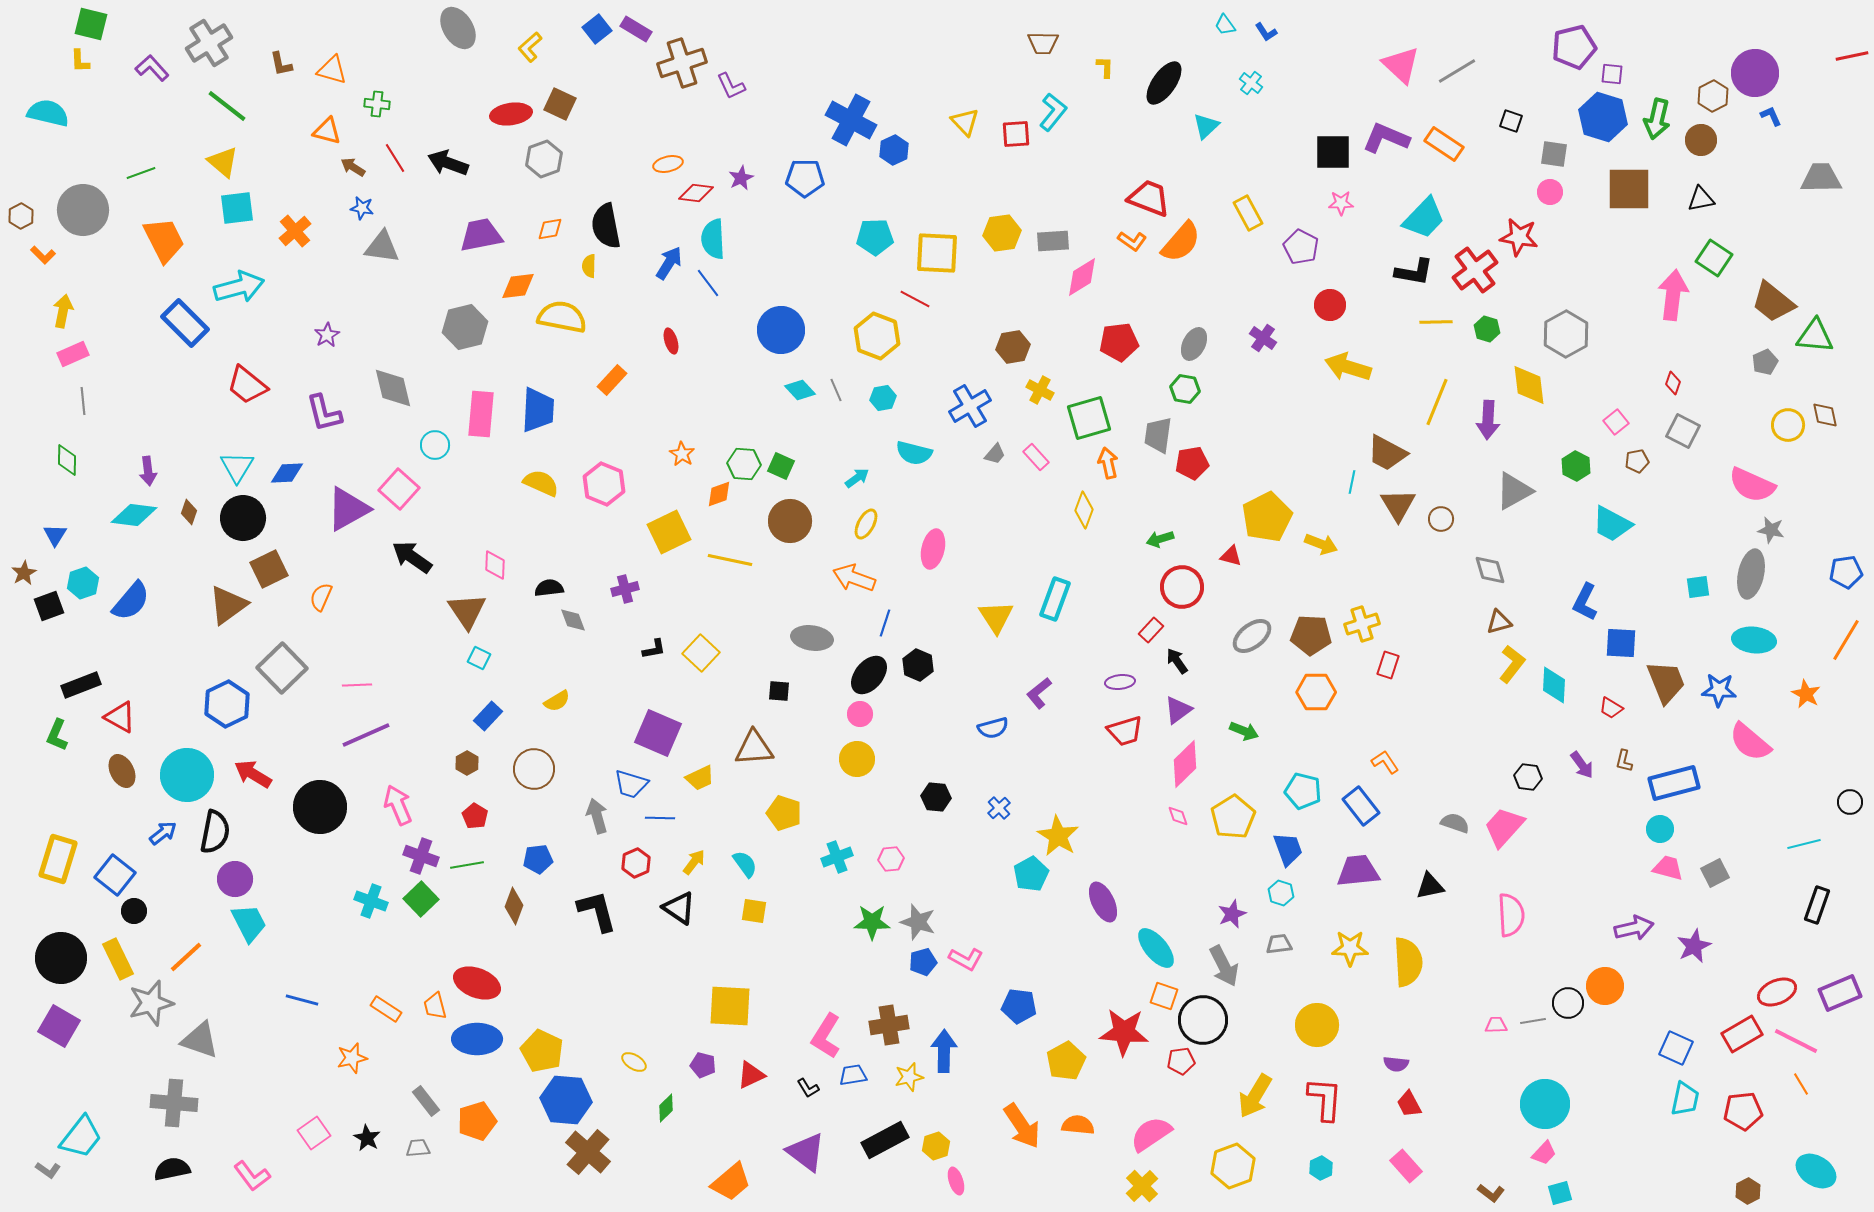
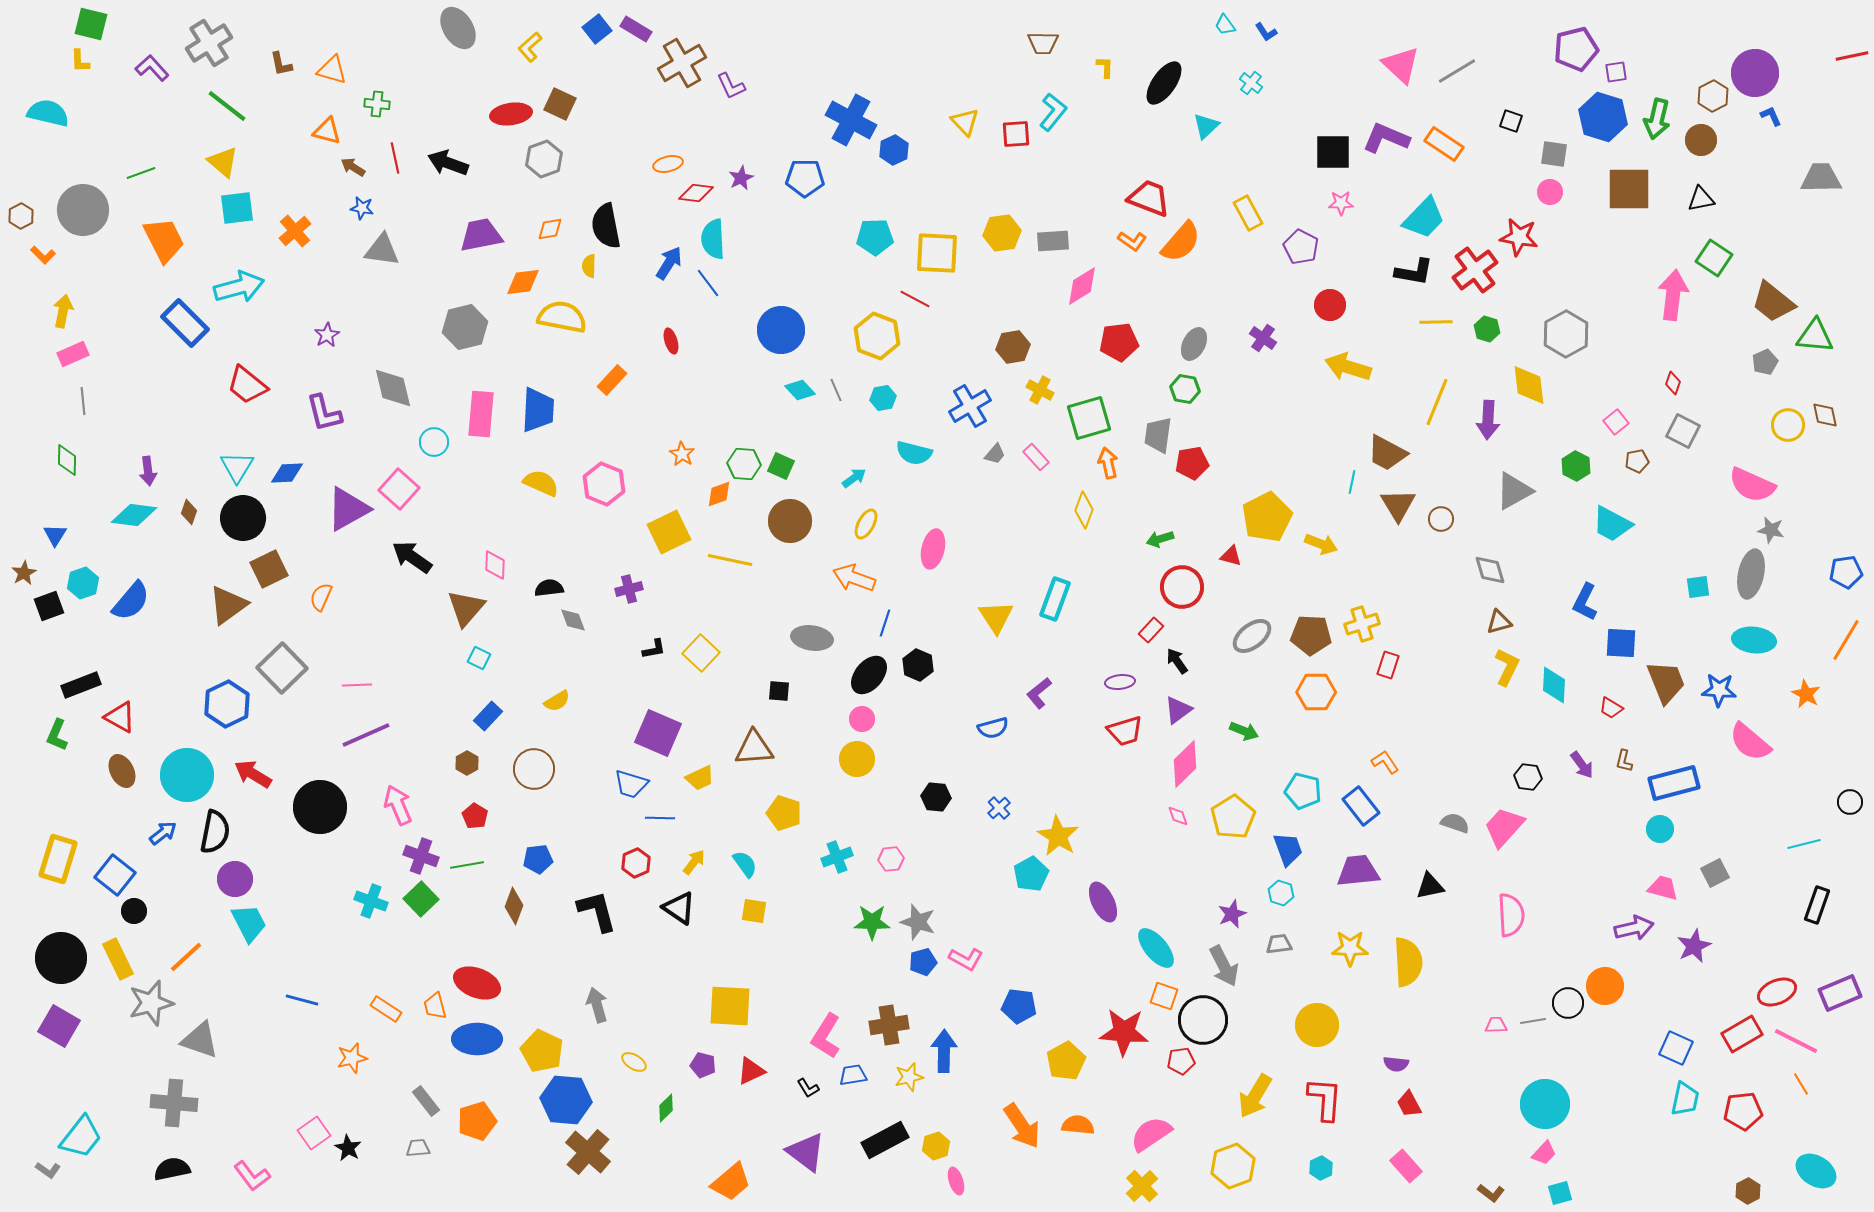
purple pentagon at (1574, 47): moved 2 px right, 2 px down
brown cross at (682, 63): rotated 12 degrees counterclockwise
purple square at (1612, 74): moved 4 px right, 2 px up; rotated 15 degrees counterclockwise
red line at (395, 158): rotated 20 degrees clockwise
gray triangle at (382, 247): moved 3 px down
pink diamond at (1082, 277): moved 9 px down
orange diamond at (518, 286): moved 5 px right, 4 px up
cyan circle at (435, 445): moved 1 px left, 3 px up
cyan arrow at (857, 478): moved 3 px left
purple cross at (625, 589): moved 4 px right
brown triangle at (467, 611): moved 1 px left, 3 px up; rotated 15 degrees clockwise
yellow L-shape at (1512, 664): moved 5 px left, 3 px down; rotated 12 degrees counterclockwise
pink circle at (860, 714): moved 2 px right, 5 px down
gray arrow at (597, 816): moved 189 px down
pink trapezoid at (1668, 868): moved 5 px left, 20 px down
red triangle at (751, 1075): moved 4 px up
black star at (367, 1138): moved 19 px left, 10 px down
